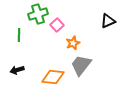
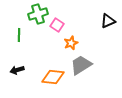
pink square: rotated 16 degrees counterclockwise
orange star: moved 2 px left
gray trapezoid: rotated 20 degrees clockwise
